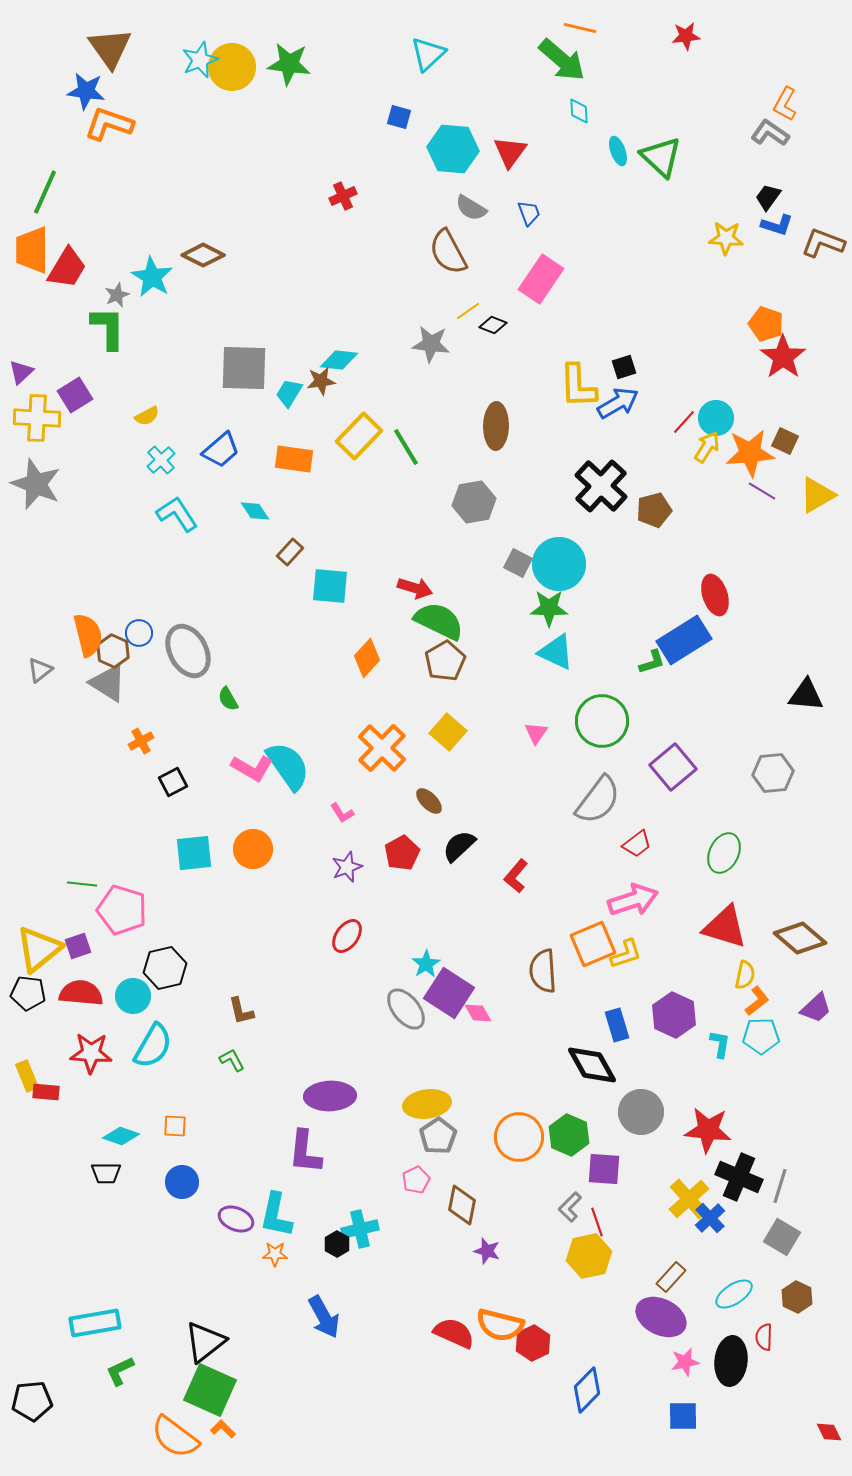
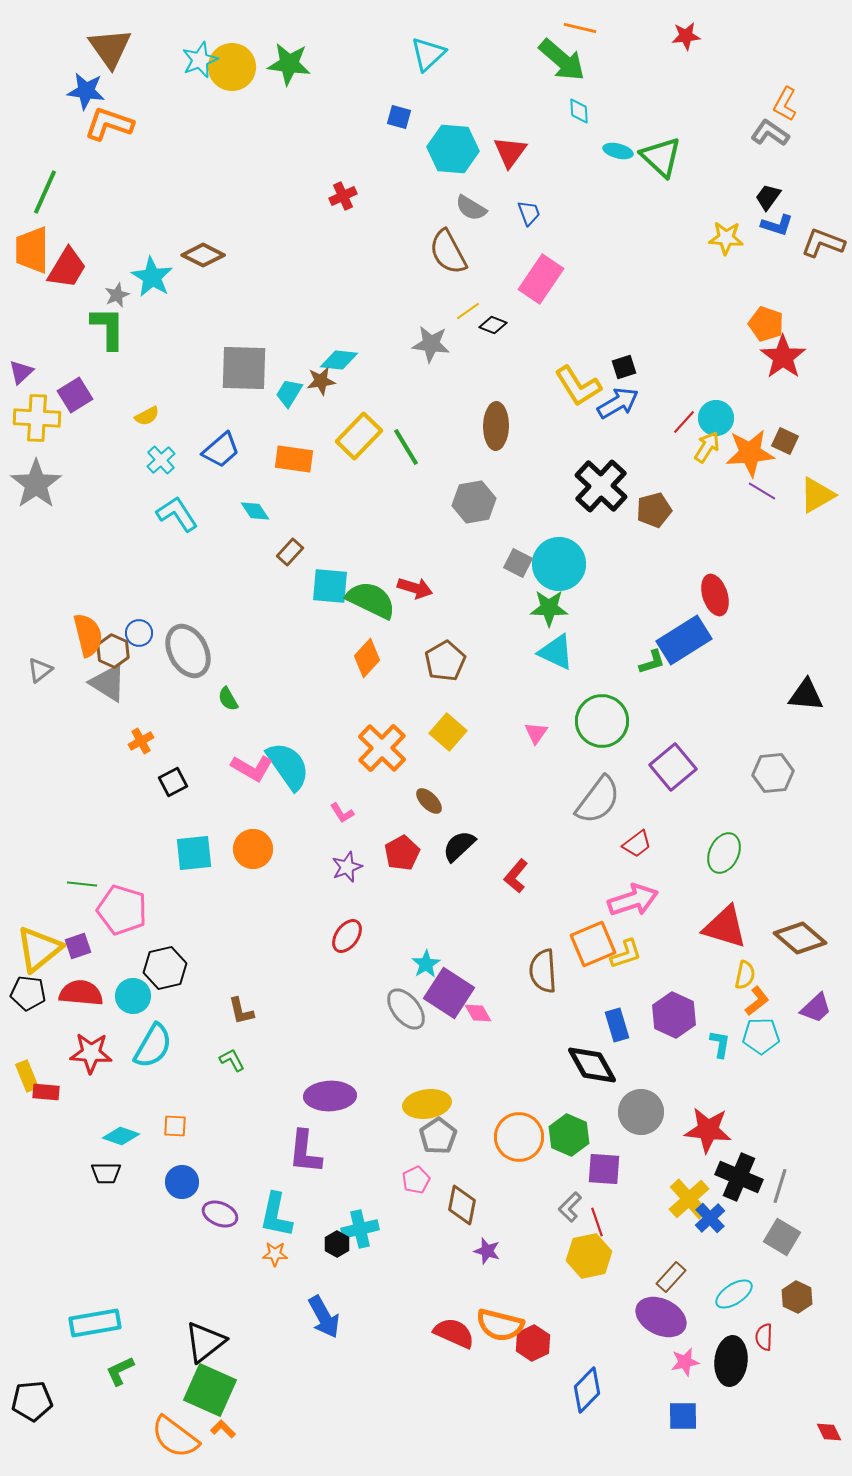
cyan ellipse at (618, 151): rotated 56 degrees counterclockwise
yellow L-shape at (578, 386): rotated 30 degrees counterclockwise
gray star at (36, 484): rotated 15 degrees clockwise
green semicircle at (439, 621): moved 68 px left, 21 px up
purple ellipse at (236, 1219): moved 16 px left, 5 px up
